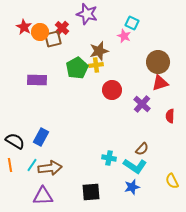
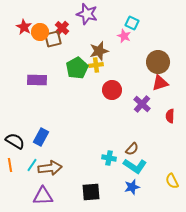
brown semicircle: moved 10 px left
